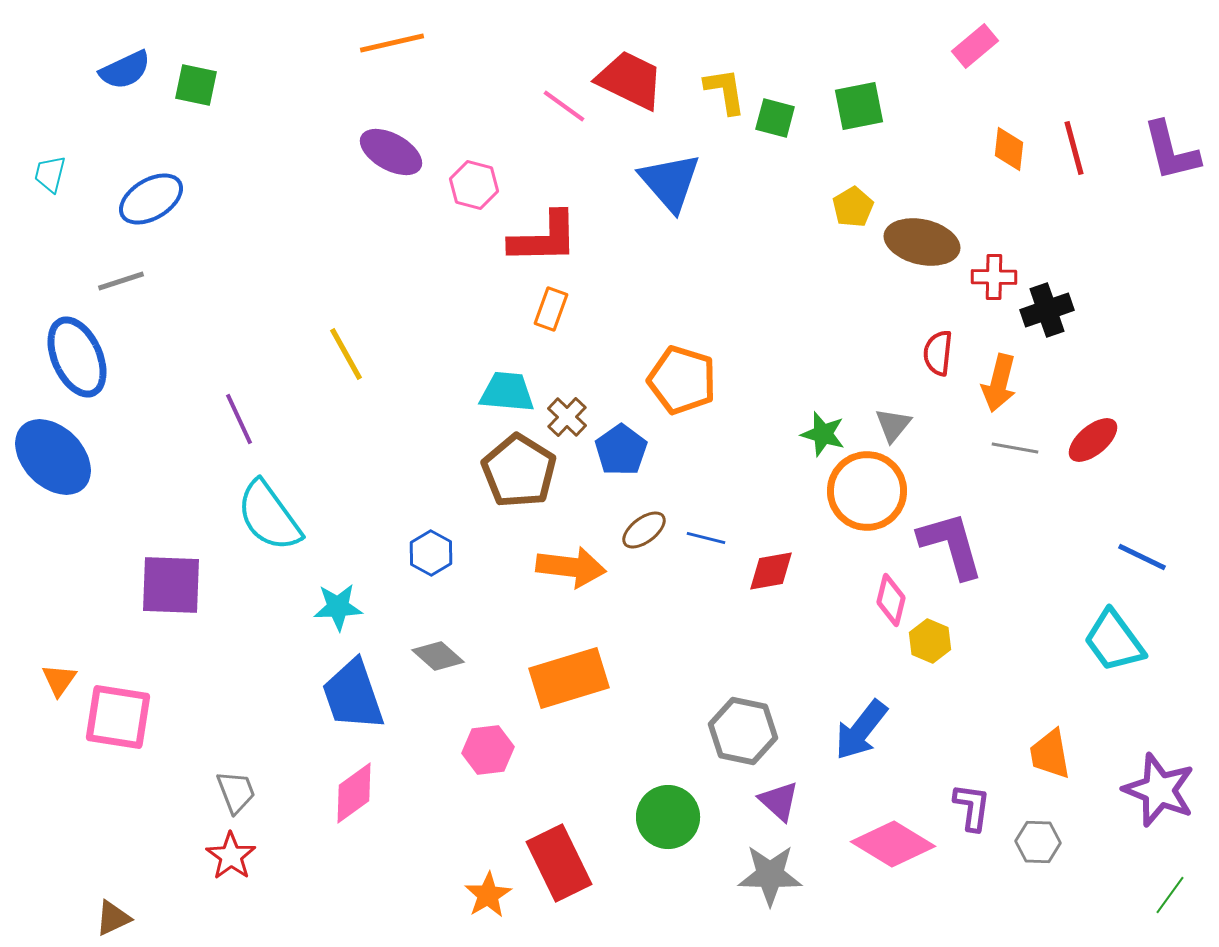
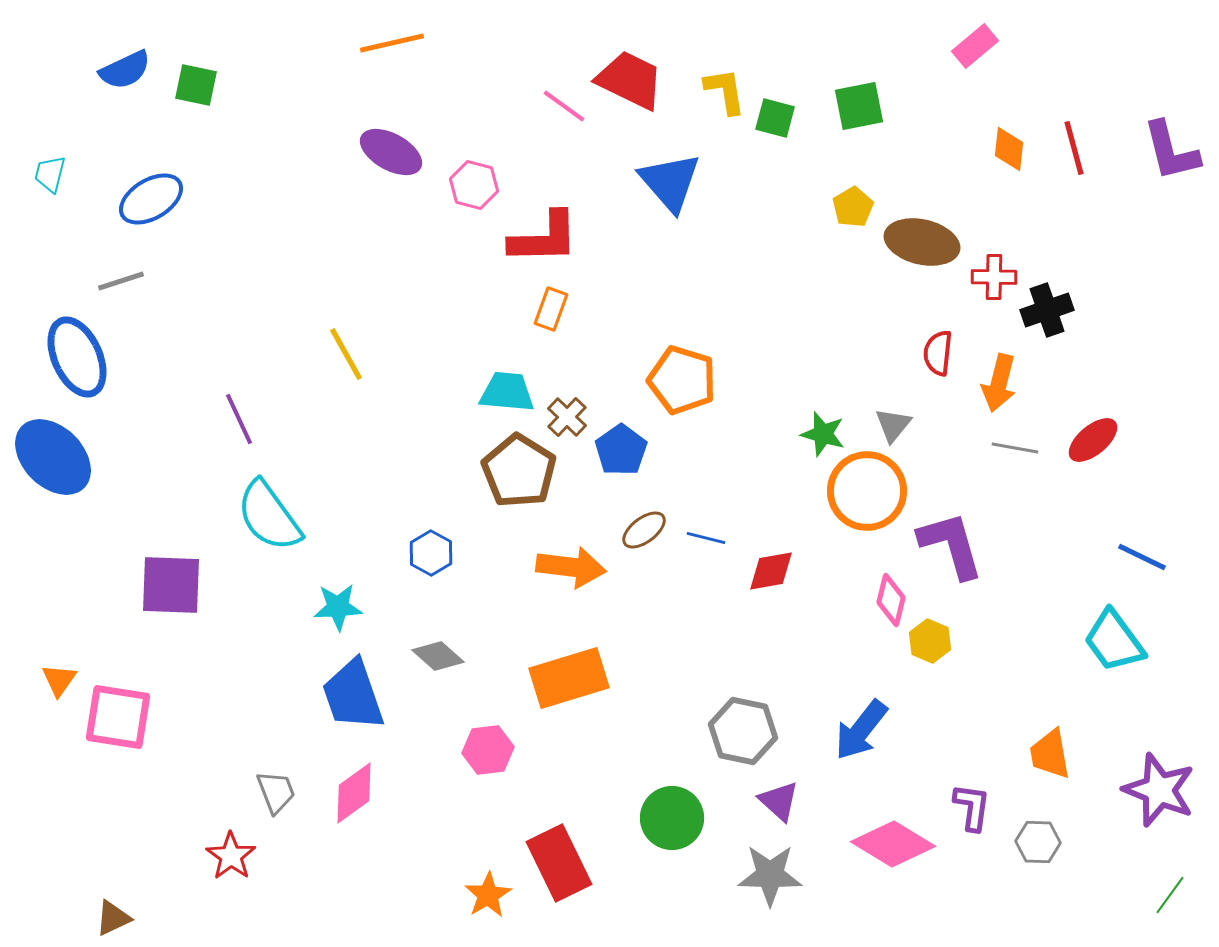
gray trapezoid at (236, 792): moved 40 px right
green circle at (668, 817): moved 4 px right, 1 px down
